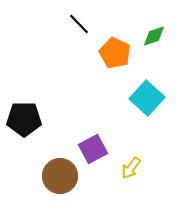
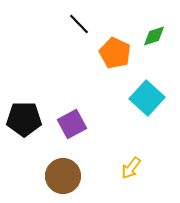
purple square: moved 21 px left, 25 px up
brown circle: moved 3 px right
